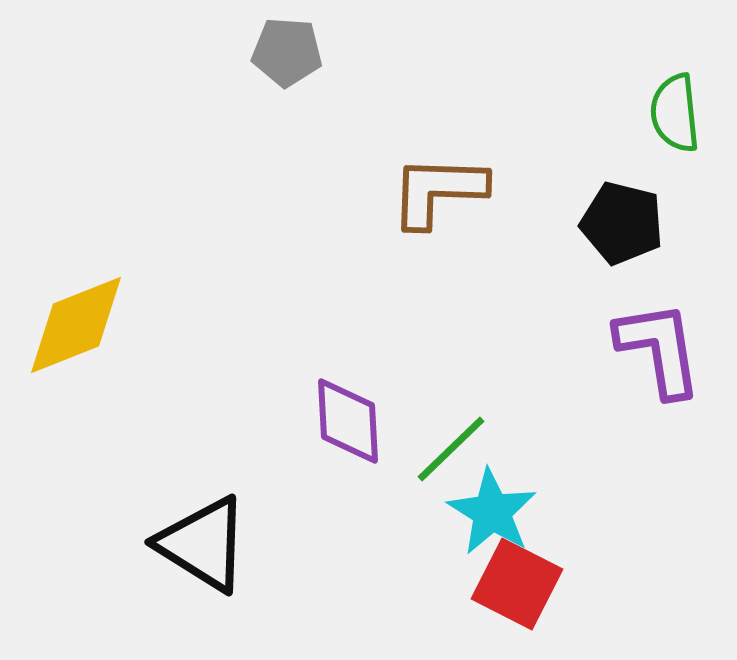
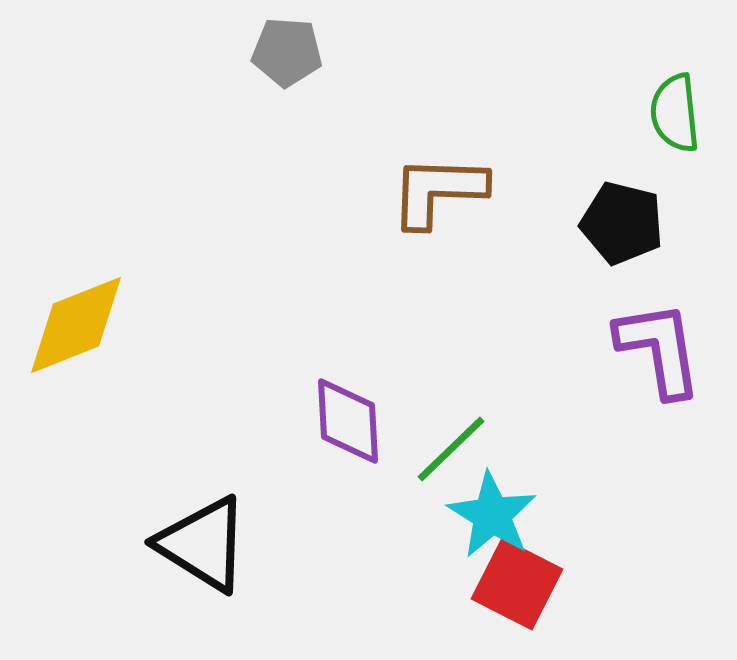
cyan star: moved 3 px down
